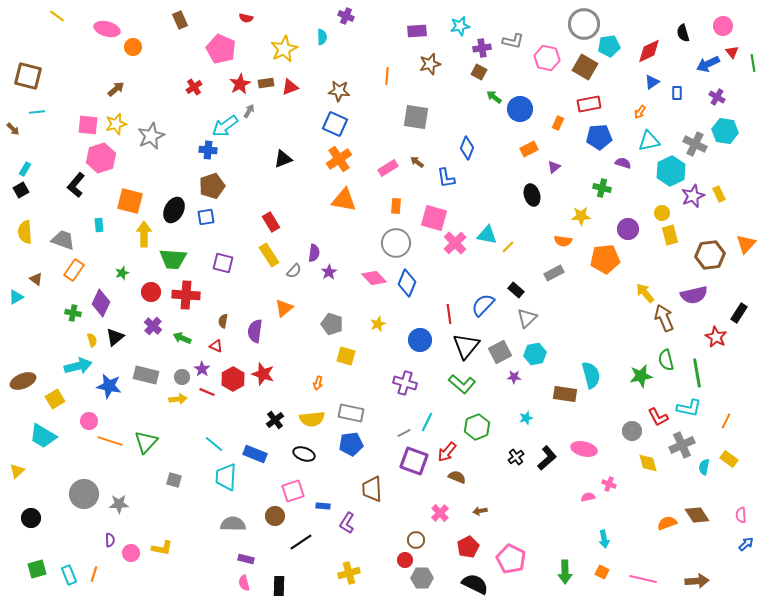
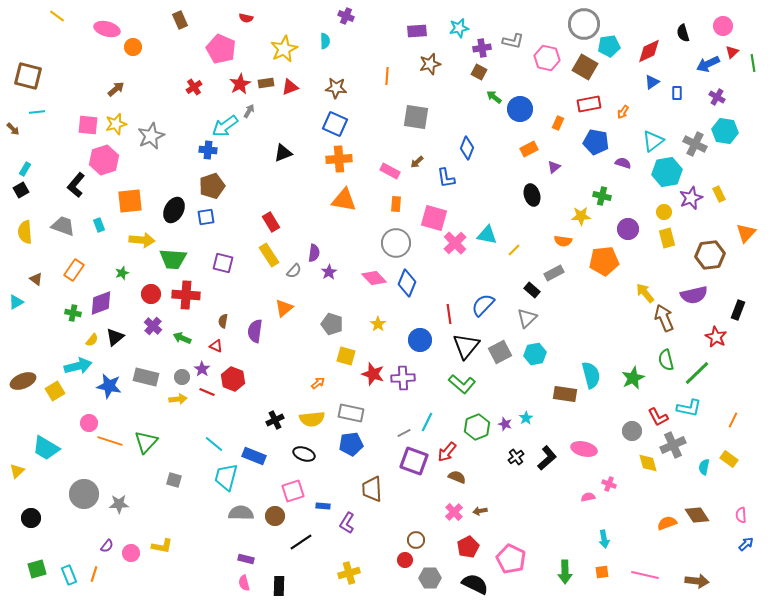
cyan star at (460, 26): moved 1 px left, 2 px down
cyan semicircle at (322, 37): moved 3 px right, 4 px down
red triangle at (732, 52): rotated 24 degrees clockwise
brown star at (339, 91): moved 3 px left, 3 px up
orange arrow at (640, 112): moved 17 px left
blue pentagon at (599, 137): moved 3 px left, 5 px down; rotated 15 degrees clockwise
cyan triangle at (649, 141): moved 4 px right; rotated 25 degrees counterclockwise
pink hexagon at (101, 158): moved 3 px right, 2 px down
black triangle at (283, 159): moved 6 px up
orange cross at (339, 159): rotated 30 degrees clockwise
brown arrow at (417, 162): rotated 80 degrees counterclockwise
pink rectangle at (388, 168): moved 2 px right, 3 px down; rotated 60 degrees clockwise
cyan hexagon at (671, 171): moved 4 px left, 1 px down; rotated 16 degrees clockwise
green cross at (602, 188): moved 8 px down
purple star at (693, 196): moved 2 px left, 2 px down
orange square at (130, 201): rotated 20 degrees counterclockwise
orange rectangle at (396, 206): moved 2 px up
yellow circle at (662, 213): moved 2 px right, 1 px up
cyan rectangle at (99, 225): rotated 16 degrees counterclockwise
yellow arrow at (144, 234): moved 2 px left, 6 px down; rotated 95 degrees clockwise
yellow rectangle at (670, 235): moved 3 px left, 3 px down
gray trapezoid at (63, 240): moved 14 px up
orange triangle at (746, 244): moved 11 px up
yellow line at (508, 247): moved 6 px right, 3 px down
orange pentagon at (605, 259): moved 1 px left, 2 px down
black rectangle at (516, 290): moved 16 px right
red circle at (151, 292): moved 2 px down
cyan triangle at (16, 297): moved 5 px down
purple diamond at (101, 303): rotated 44 degrees clockwise
black rectangle at (739, 313): moved 1 px left, 3 px up; rotated 12 degrees counterclockwise
yellow star at (378, 324): rotated 14 degrees counterclockwise
yellow semicircle at (92, 340): rotated 56 degrees clockwise
green line at (697, 373): rotated 56 degrees clockwise
red star at (263, 374): moved 110 px right
gray rectangle at (146, 375): moved 2 px down
green star at (641, 376): moved 8 px left, 2 px down; rotated 15 degrees counterclockwise
purple star at (514, 377): moved 9 px left, 47 px down; rotated 16 degrees clockwise
red hexagon at (233, 379): rotated 10 degrees counterclockwise
orange arrow at (318, 383): rotated 144 degrees counterclockwise
purple cross at (405, 383): moved 2 px left, 5 px up; rotated 20 degrees counterclockwise
yellow square at (55, 399): moved 8 px up
cyan star at (526, 418): rotated 16 degrees counterclockwise
black cross at (275, 420): rotated 12 degrees clockwise
pink circle at (89, 421): moved 2 px down
orange line at (726, 421): moved 7 px right, 1 px up
cyan trapezoid at (43, 436): moved 3 px right, 12 px down
gray cross at (682, 445): moved 9 px left
blue rectangle at (255, 454): moved 1 px left, 2 px down
cyan trapezoid at (226, 477): rotated 12 degrees clockwise
pink cross at (440, 513): moved 14 px right, 1 px up
gray semicircle at (233, 524): moved 8 px right, 11 px up
purple semicircle at (110, 540): moved 3 px left, 6 px down; rotated 40 degrees clockwise
yellow L-shape at (162, 548): moved 2 px up
orange square at (602, 572): rotated 32 degrees counterclockwise
gray hexagon at (422, 578): moved 8 px right
pink line at (643, 579): moved 2 px right, 4 px up
brown arrow at (697, 581): rotated 10 degrees clockwise
